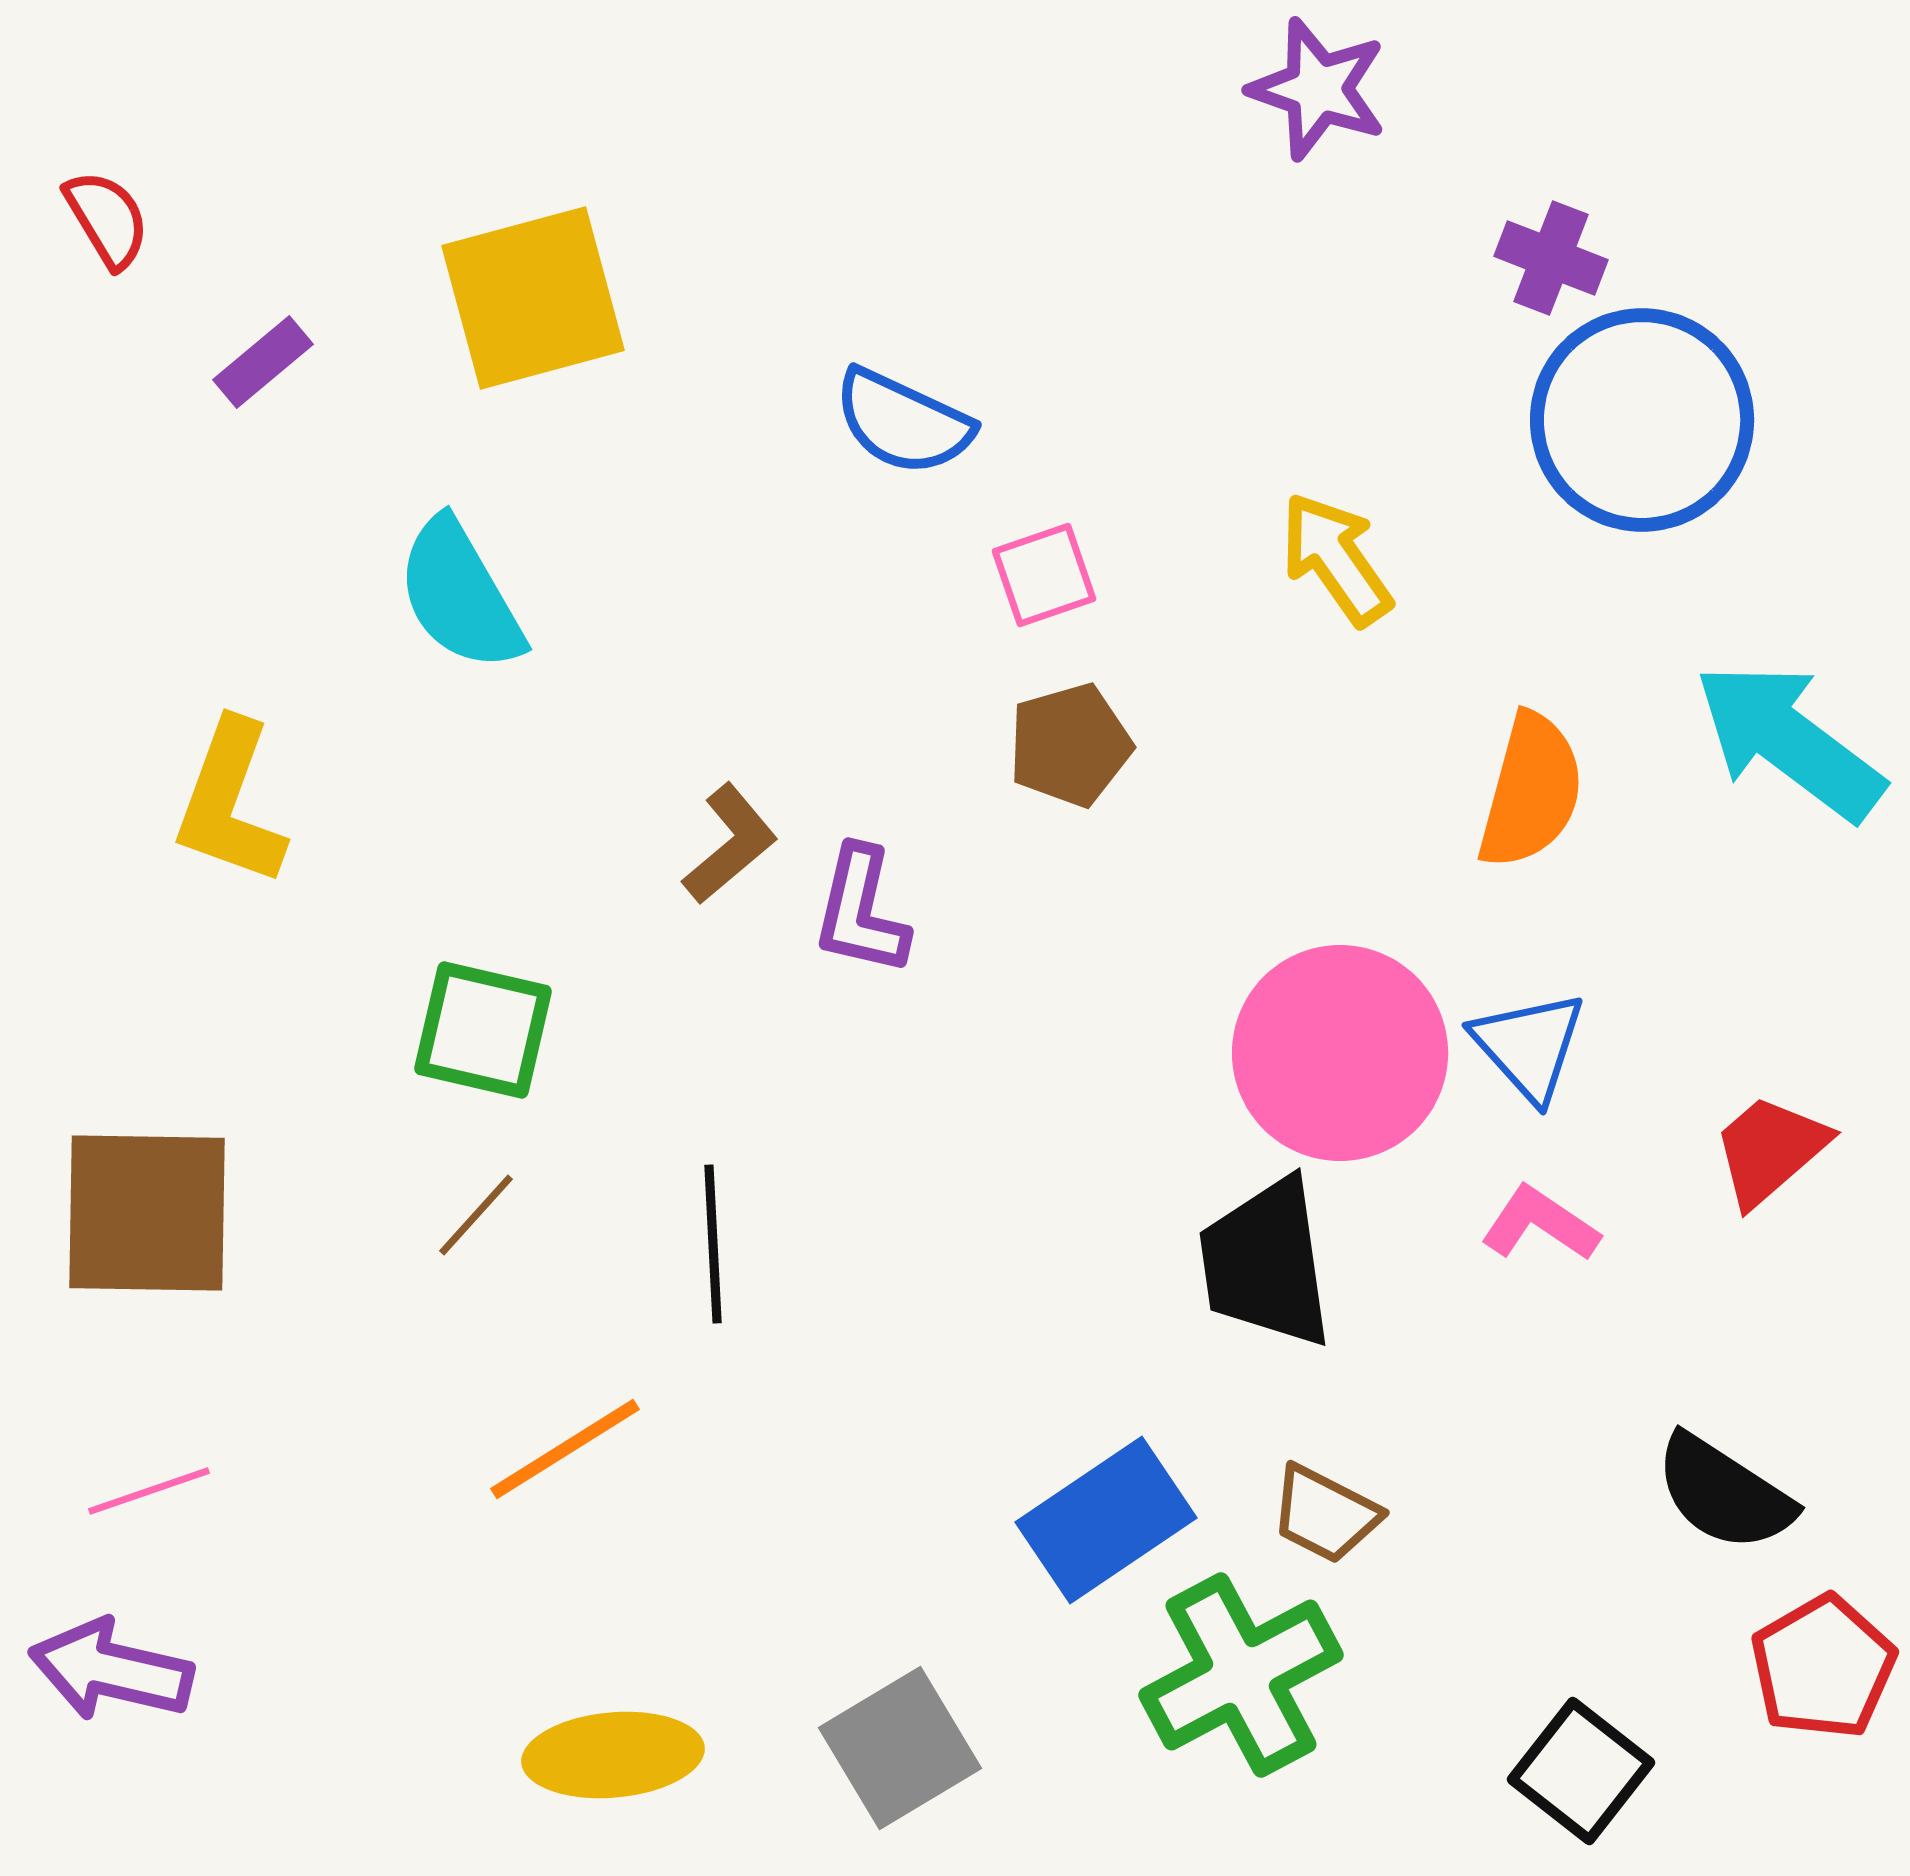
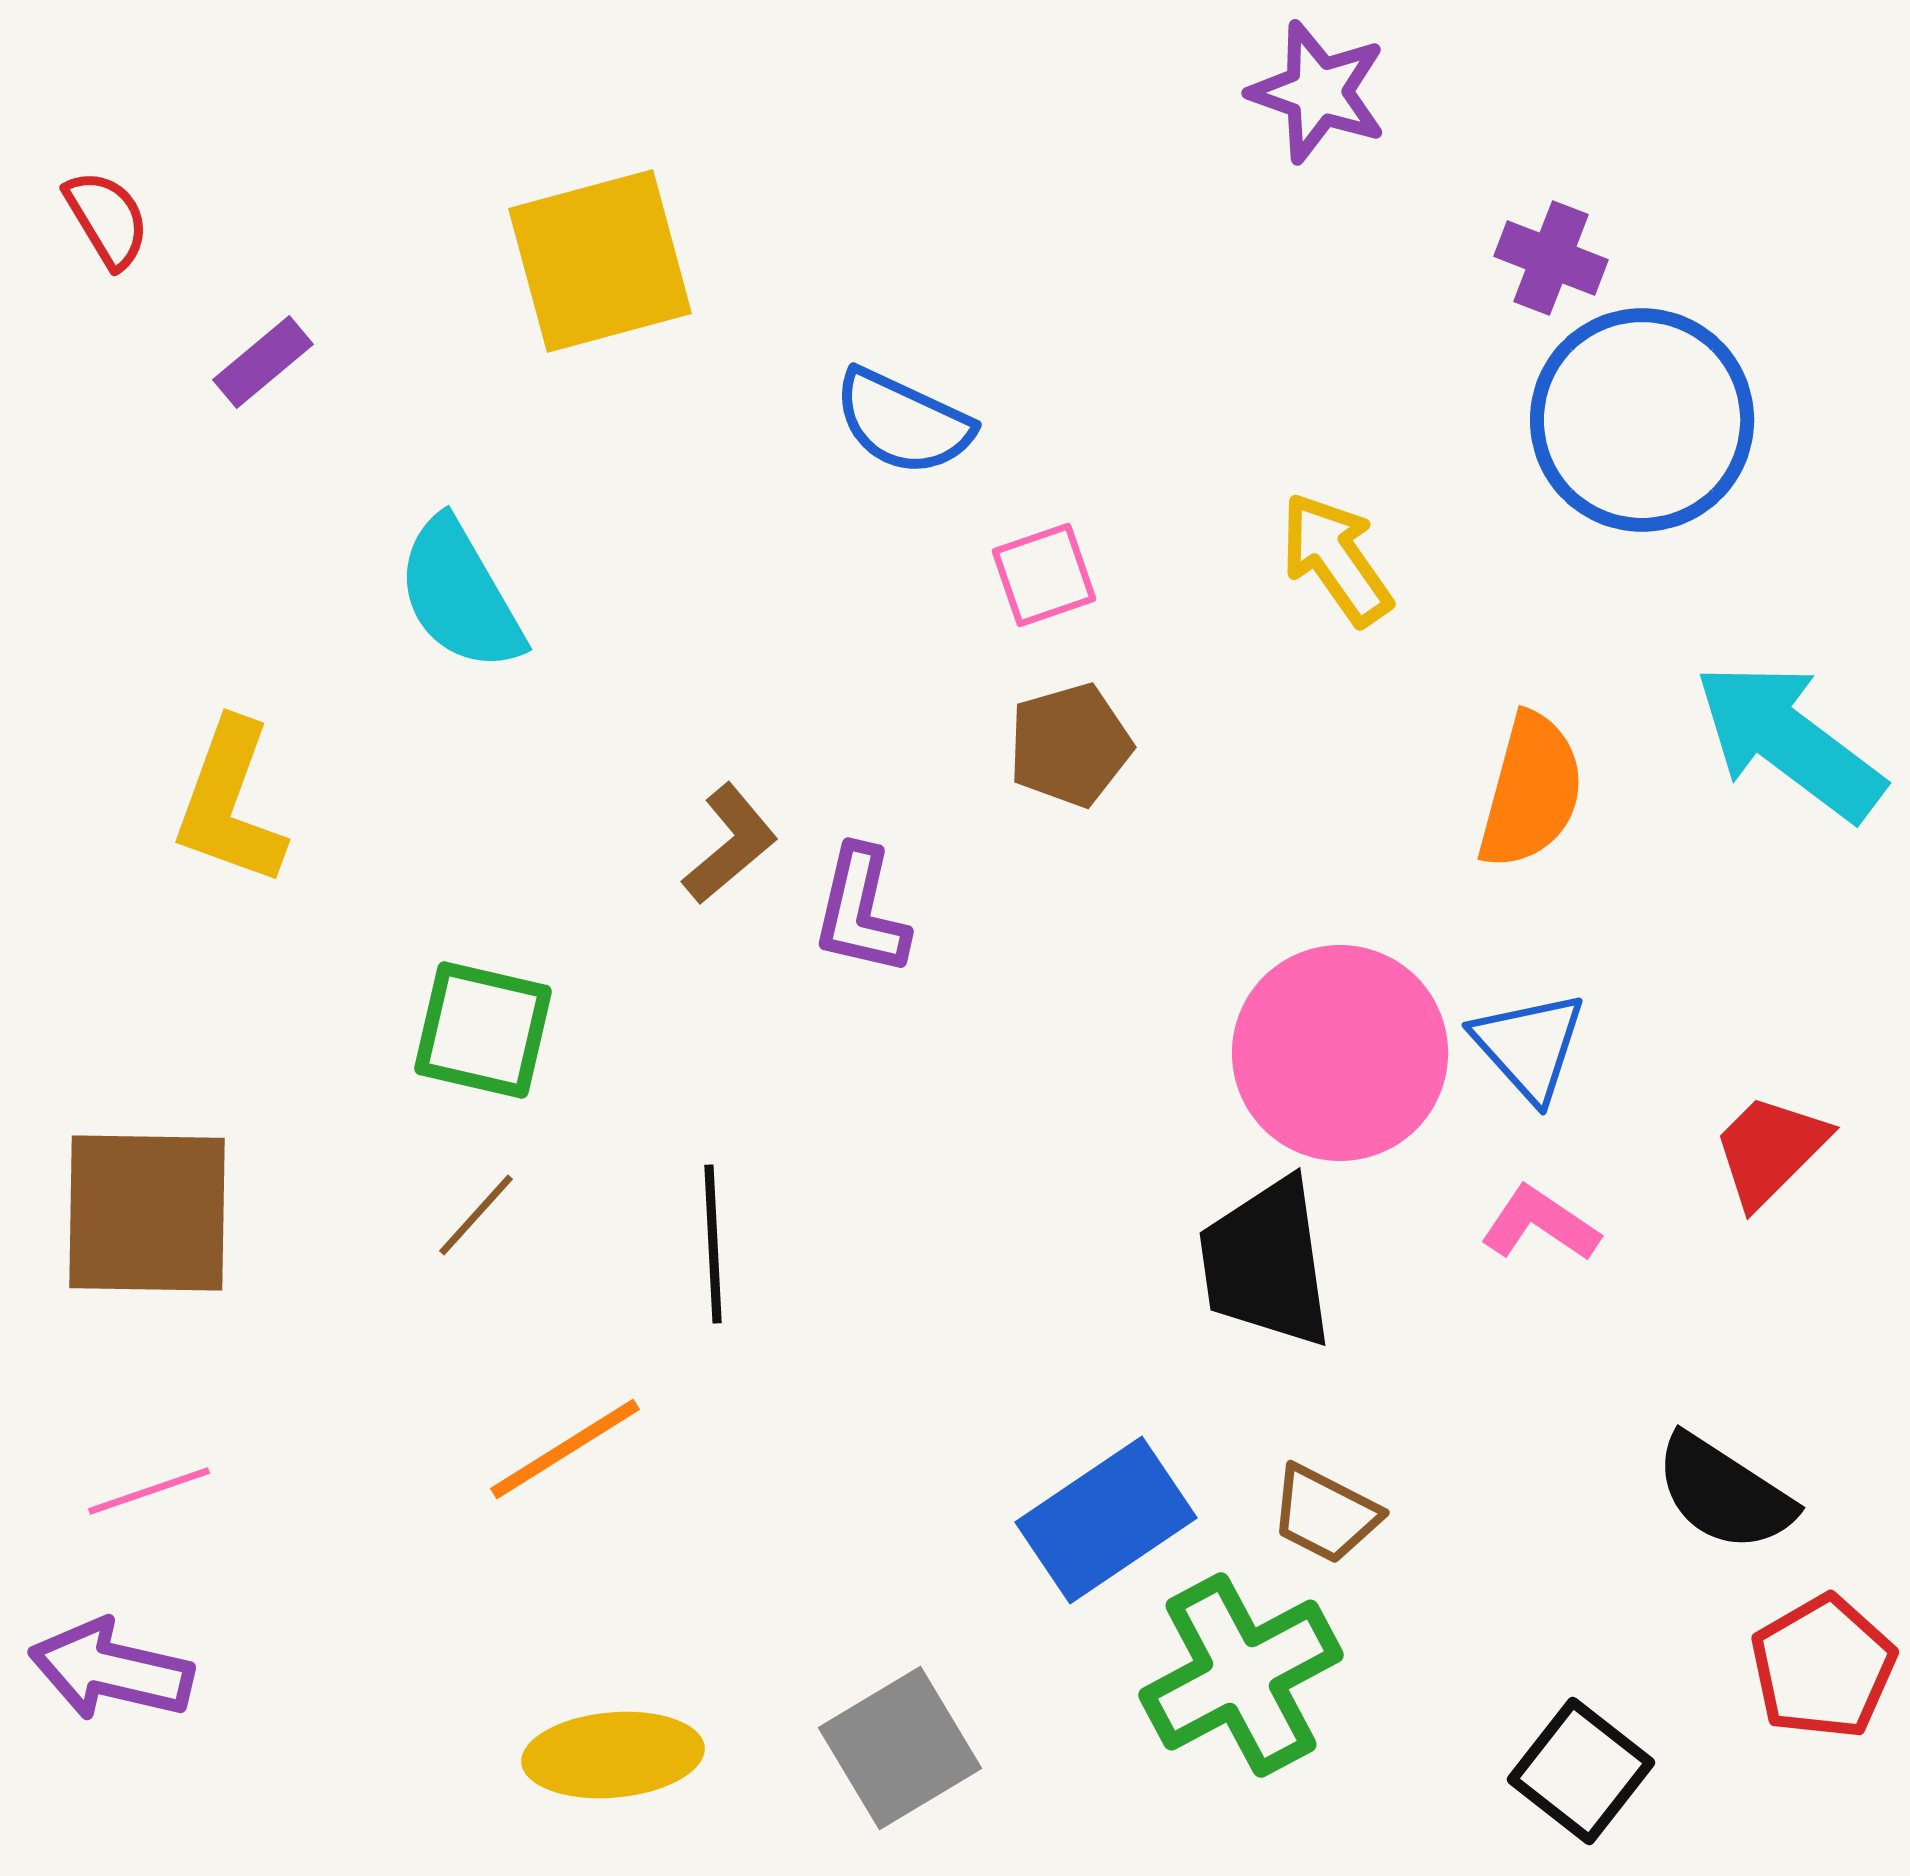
purple star: moved 3 px down
yellow square: moved 67 px right, 37 px up
red trapezoid: rotated 4 degrees counterclockwise
